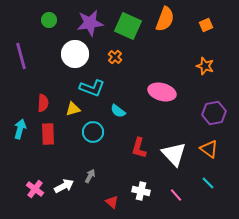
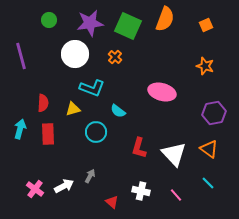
cyan circle: moved 3 px right
